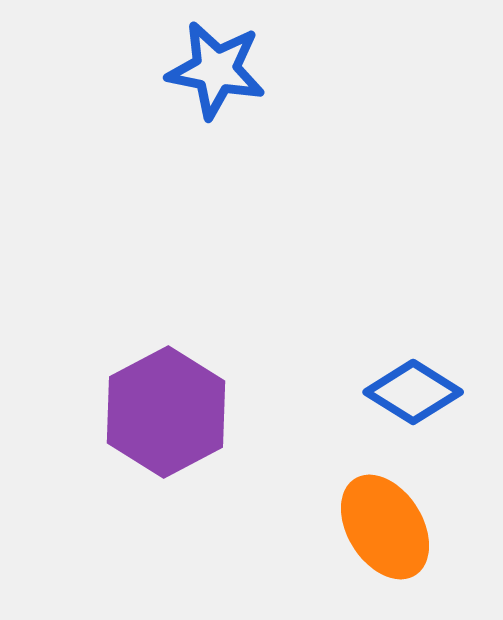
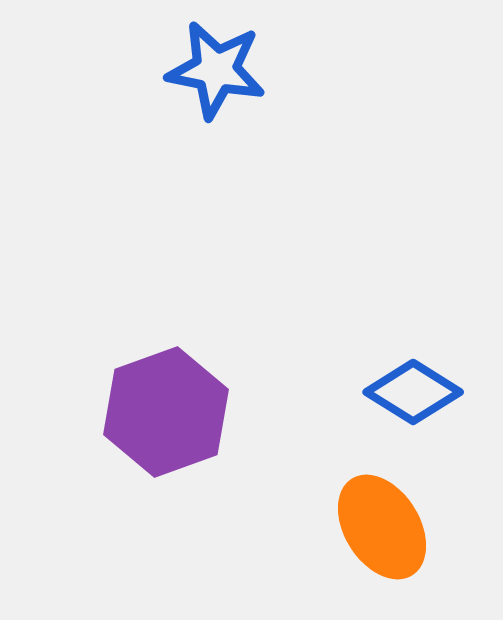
purple hexagon: rotated 8 degrees clockwise
orange ellipse: moved 3 px left
